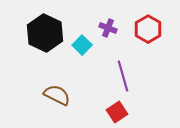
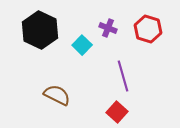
red hexagon: rotated 12 degrees counterclockwise
black hexagon: moved 5 px left, 3 px up
red square: rotated 15 degrees counterclockwise
